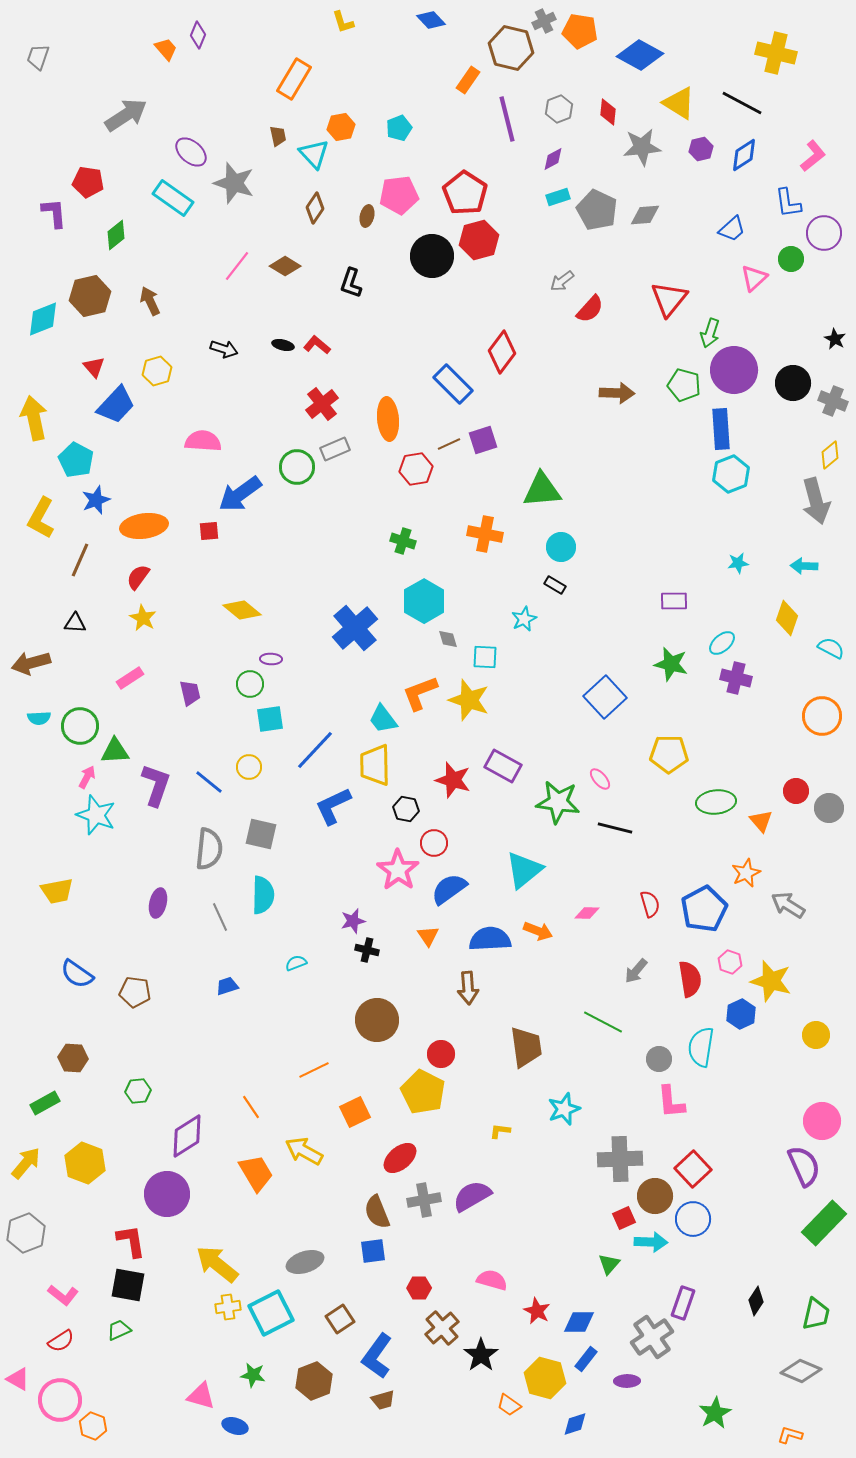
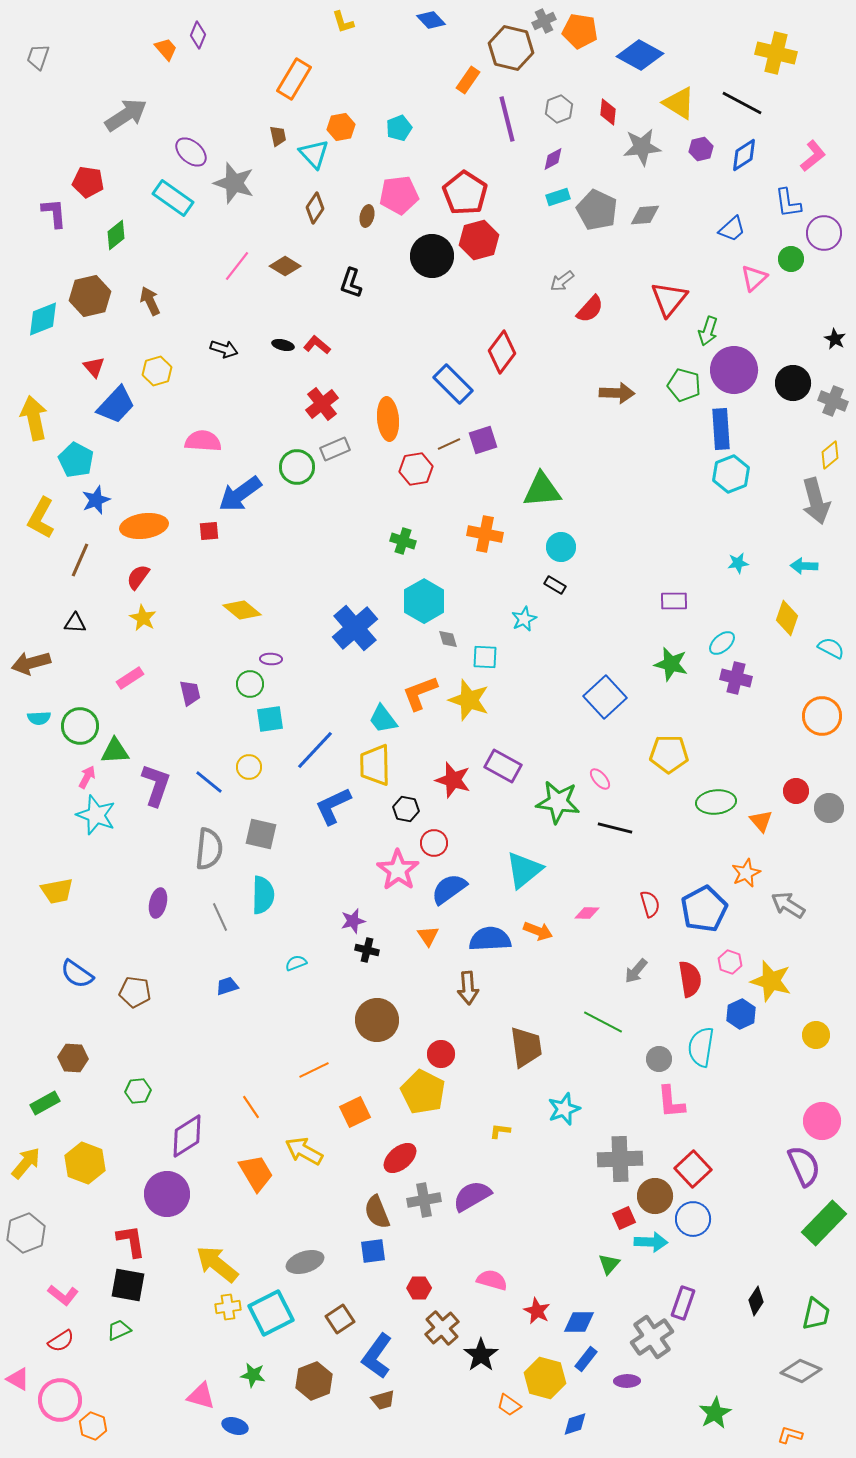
green arrow at (710, 333): moved 2 px left, 2 px up
